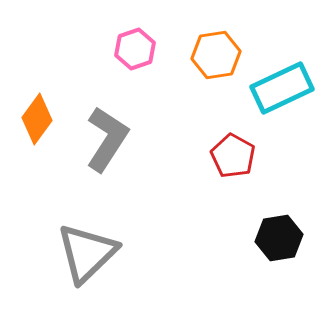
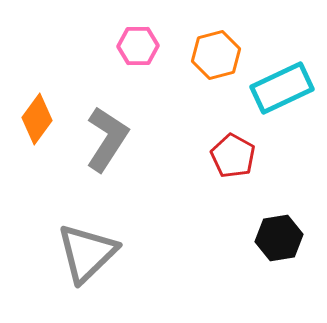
pink hexagon: moved 3 px right, 3 px up; rotated 18 degrees clockwise
orange hexagon: rotated 6 degrees counterclockwise
